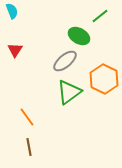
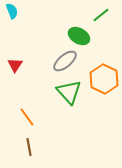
green line: moved 1 px right, 1 px up
red triangle: moved 15 px down
green triangle: rotated 36 degrees counterclockwise
